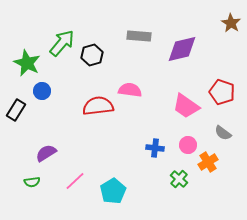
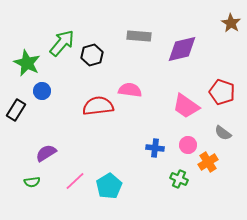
green cross: rotated 18 degrees counterclockwise
cyan pentagon: moved 4 px left, 5 px up
